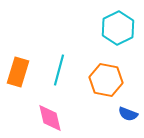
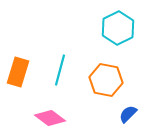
cyan line: moved 1 px right
blue semicircle: rotated 114 degrees clockwise
pink diamond: rotated 40 degrees counterclockwise
